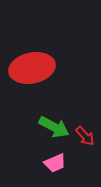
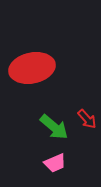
green arrow: rotated 12 degrees clockwise
red arrow: moved 2 px right, 17 px up
